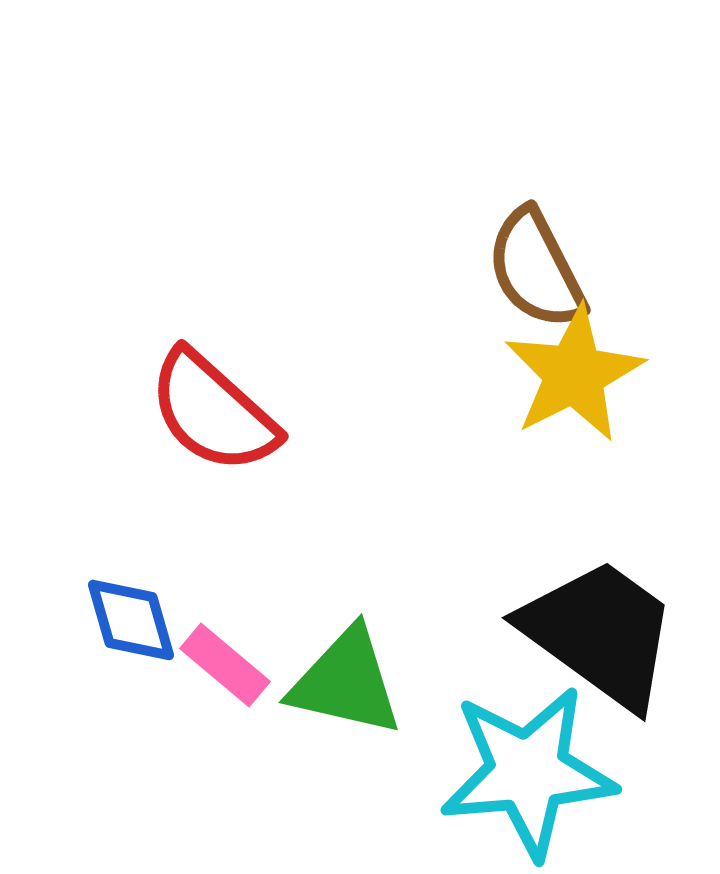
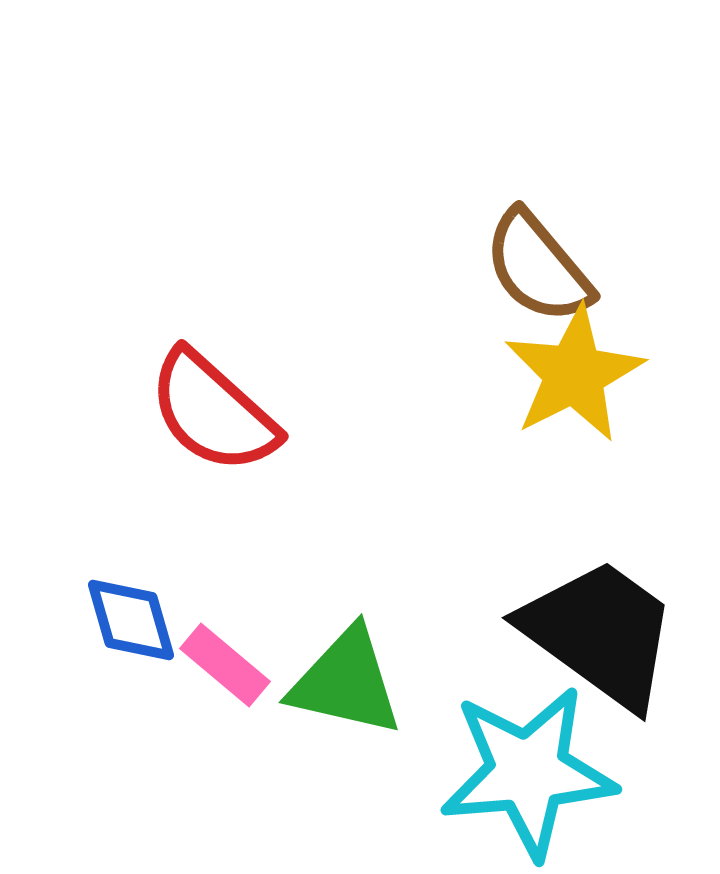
brown semicircle: moved 2 px right, 2 px up; rotated 13 degrees counterclockwise
